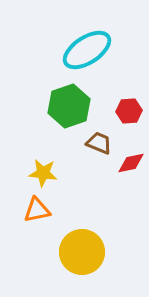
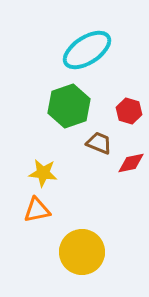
red hexagon: rotated 20 degrees clockwise
